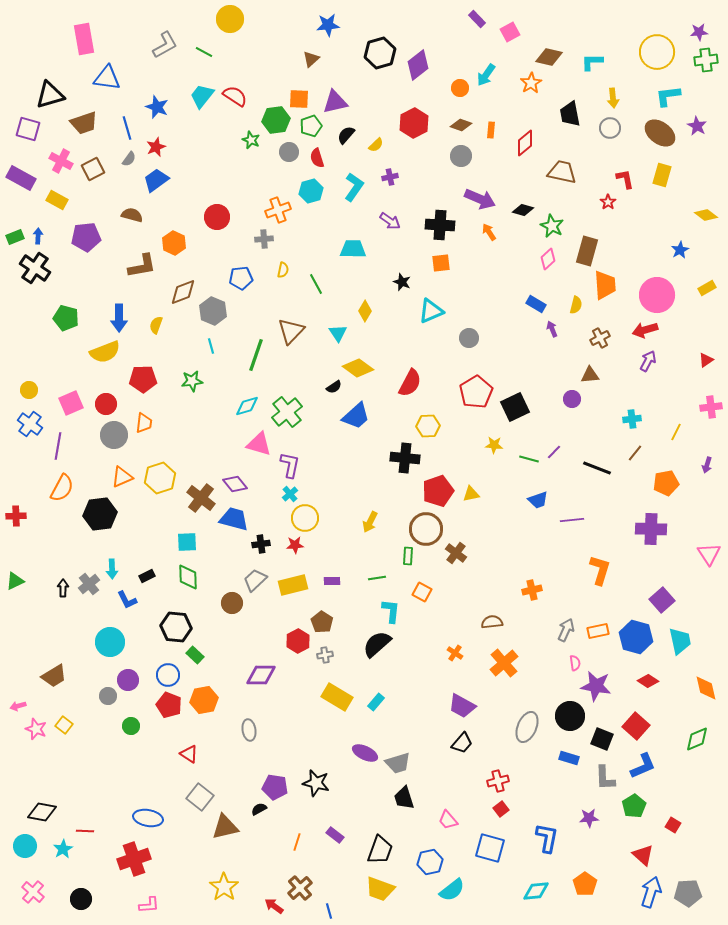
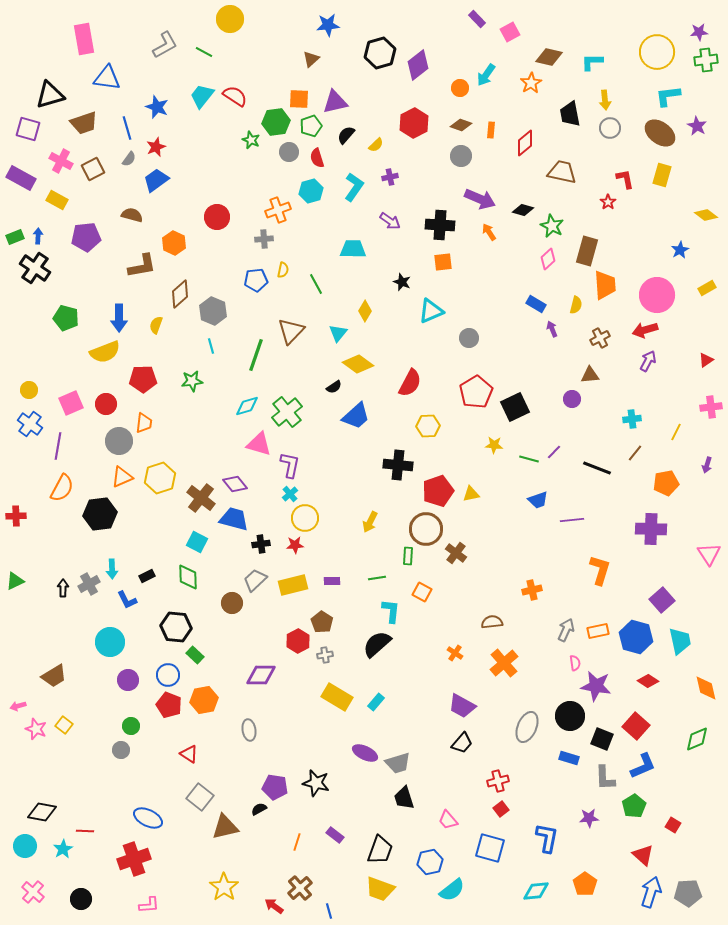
yellow arrow at (613, 98): moved 8 px left, 2 px down
green hexagon at (276, 120): moved 2 px down
orange square at (441, 263): moved 2 px right, 1 px up
blue pentagon at (241, 278): moved 15 px right, 2 px down
brown diamond at (183, 292): moved 3 px left, 2 px down; rotated 20 degrees counterclockwise
cyan triangle at (338, 333): rotated 12 degrees clockwise
yellow diamond at (358, 368): moved 4 px up
gray circle at (114, 435): moved 5 px right, 6 px down
black cross at (405, 458): moved 7 px left, 7 px down
cyan square at (187, 542): moved 10 px right; rotated 30 degrees clockwise
gray cross at (89, 584): rotated 10 degrees clockwise
gray circle at (108, 696): moved 13 px right, 54 px down
blue ellipse at (148, 818): rotated 16 degrees clockwise
